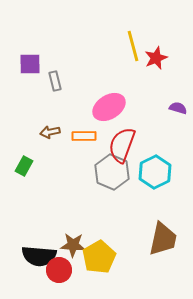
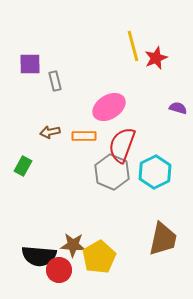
green rectangle: moved 1 px left
